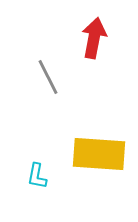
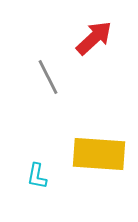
red arrow: rotated 36 degrees clockwise
